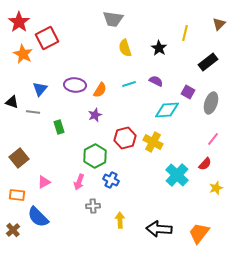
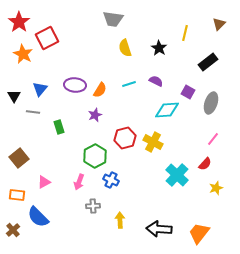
black triangle: moved 2 px right, 6 px up; rotated 40 degrees clockwise
